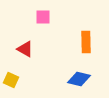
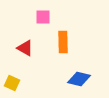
orange rectangle: moved 23 px left
red triangle: moved 1 px up
yellow square: moved 1 px right, 3 px down
